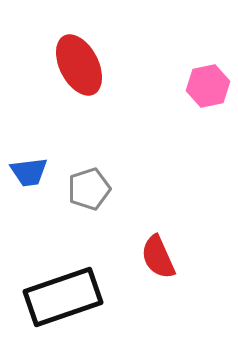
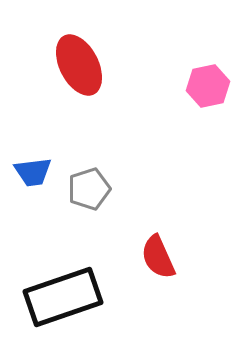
blue trapezoid: moved 4 px right
